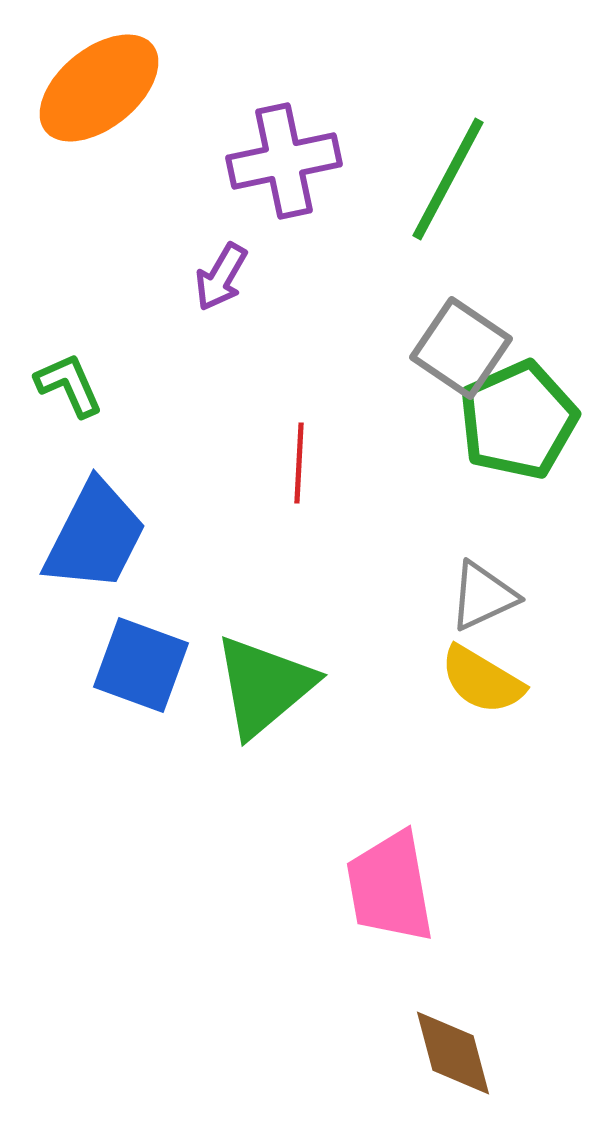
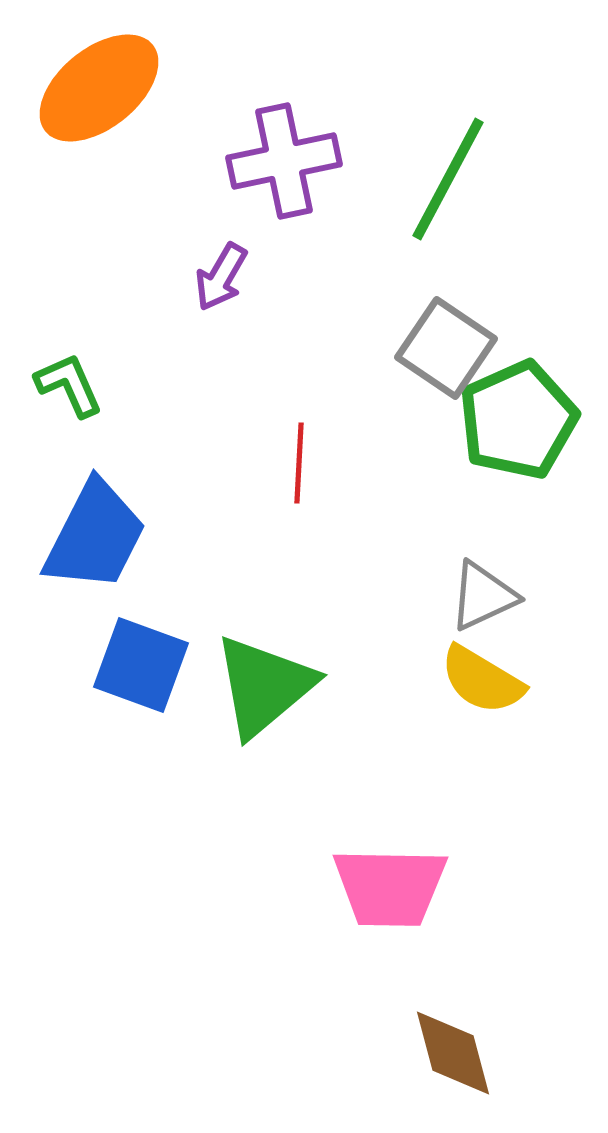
gray square: moved 15 px left
pink trapezoid: rotated 79 degrees counterclockwise
